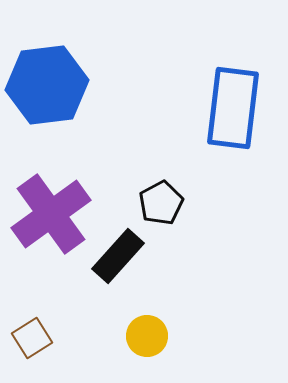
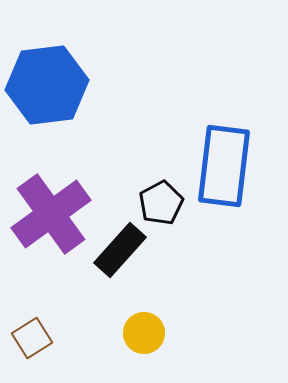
blue rectangle: moved 9 px left, 58 px down
black rectangle: moved 2 px right, 6 px up
yellow circle: moved 3 px left, 3 px up
